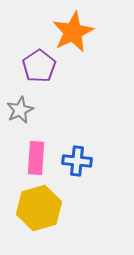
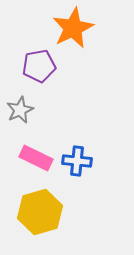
orange star: moved 4 px up
purple pentagon: rotated 24 degrees clockwise
pink rectangle: rotated 68 degrees counterclockwise
yellow hexagon: moved 1 px right, 4 px down
